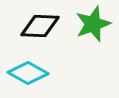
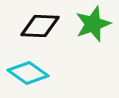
cyan diamond: rotated 6 degrees clockwise
